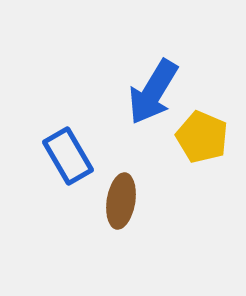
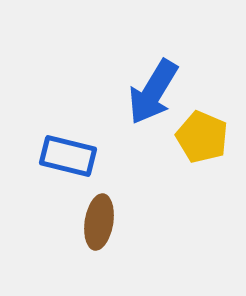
blue rectangle: rotated 46 degrees counterclockwise
brown ellipse: moved 22 px left, 21 px down
